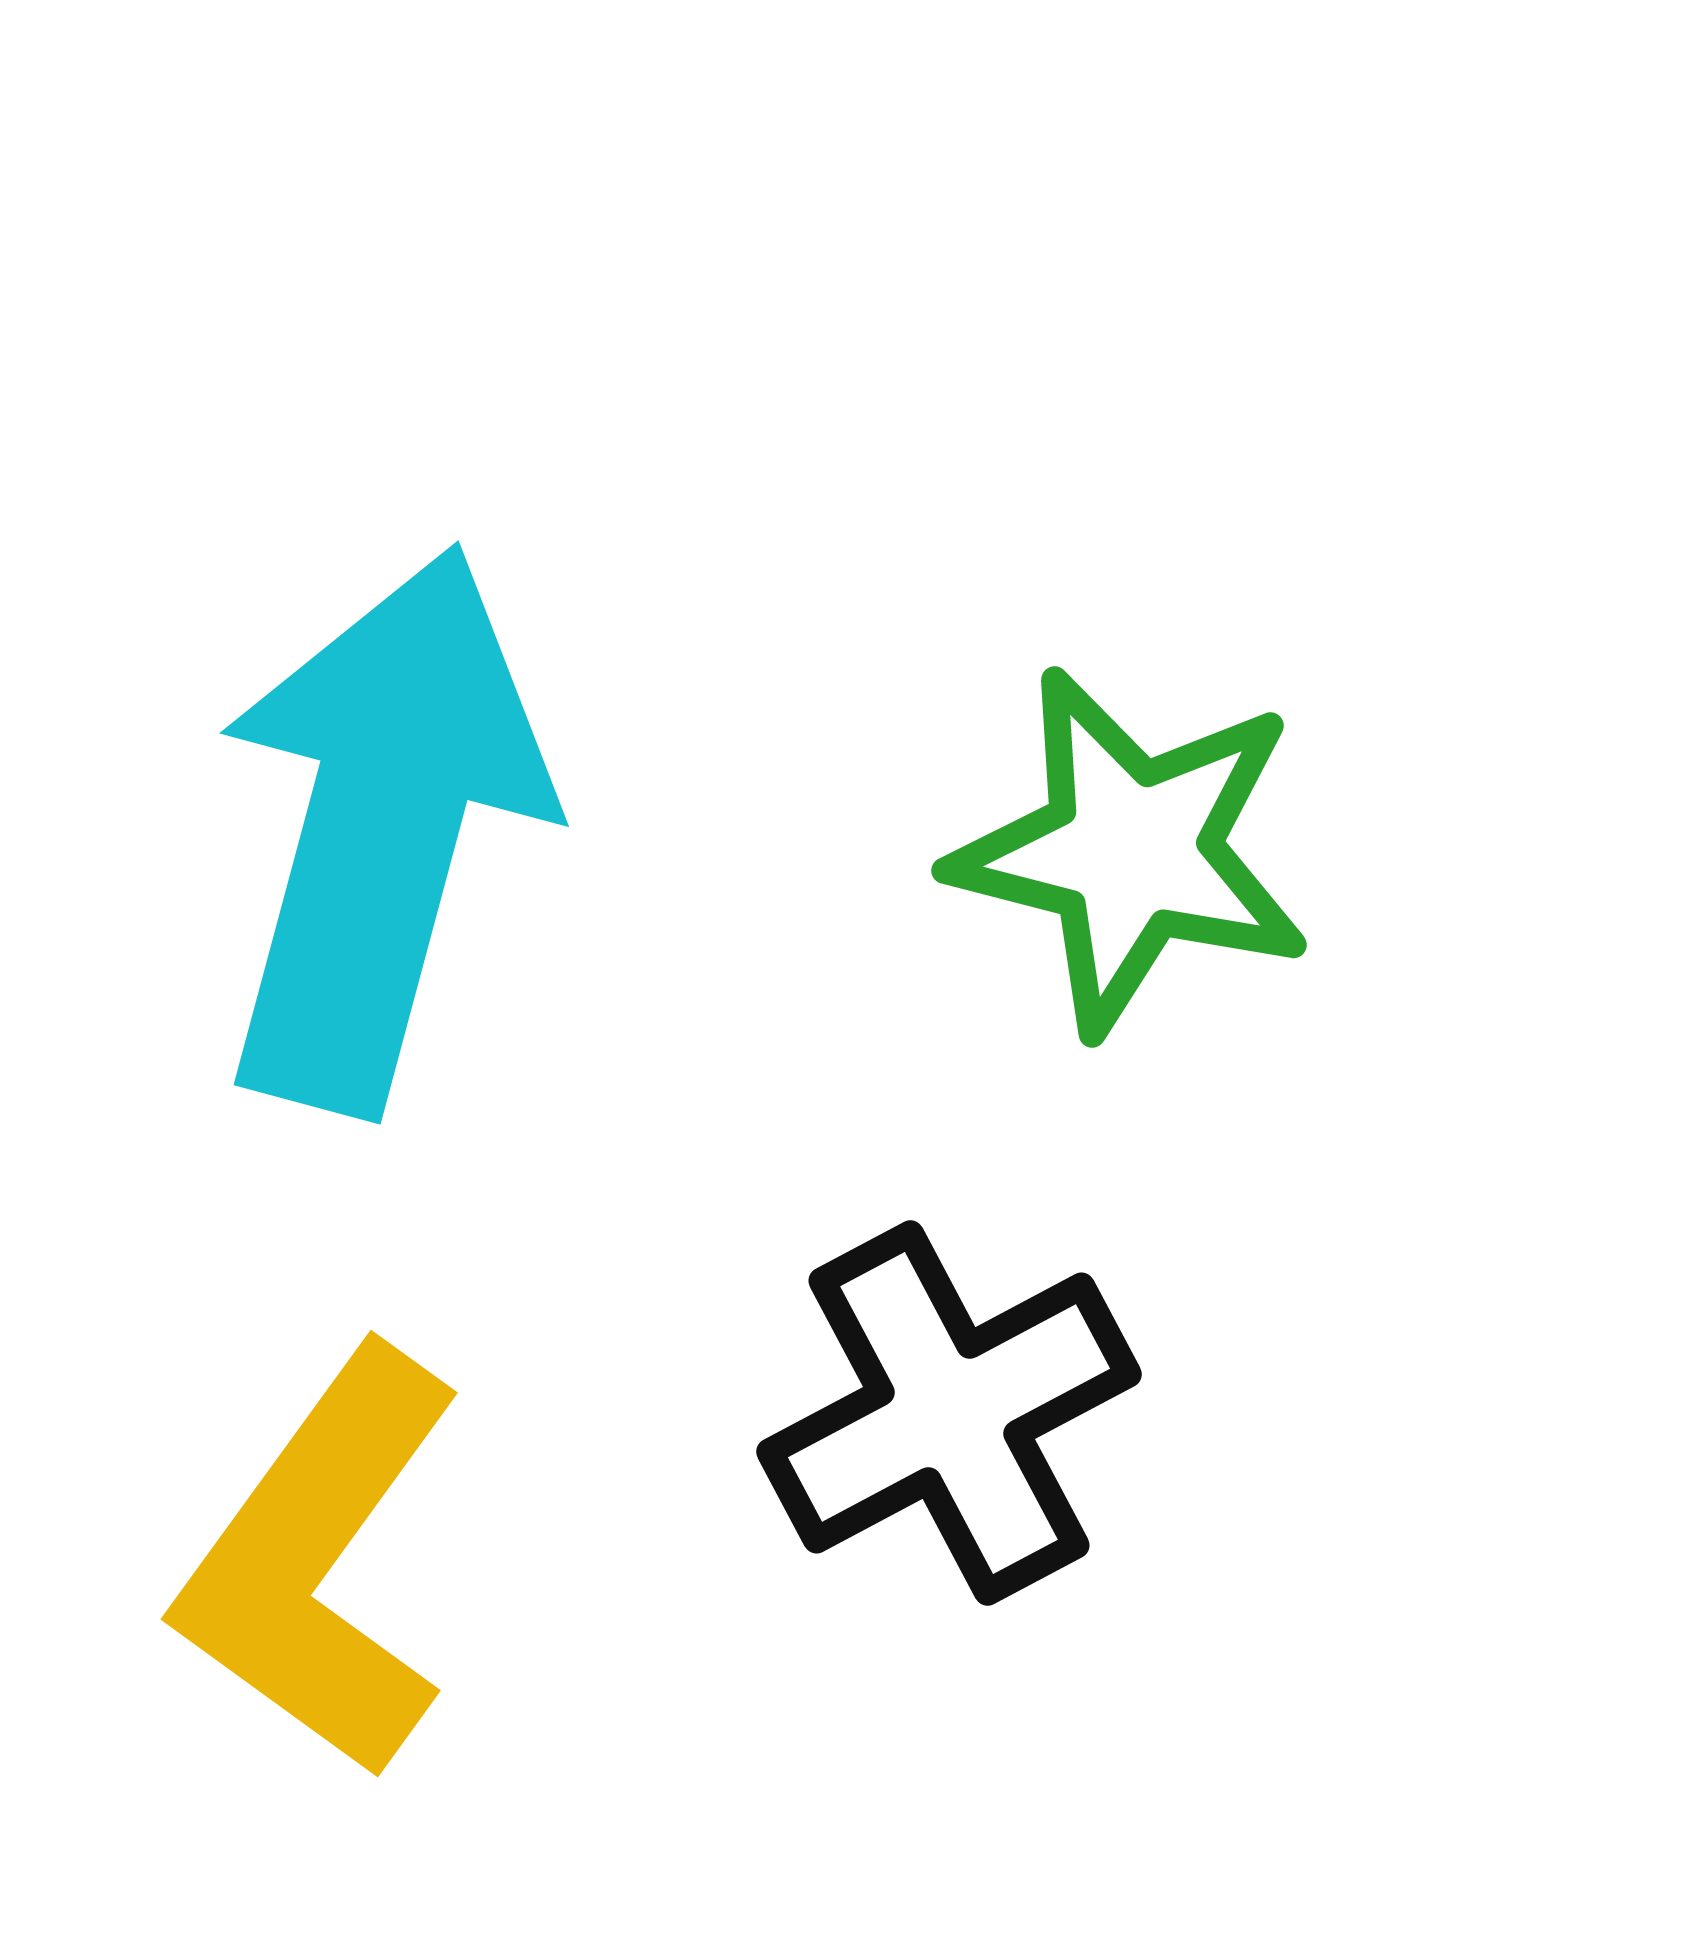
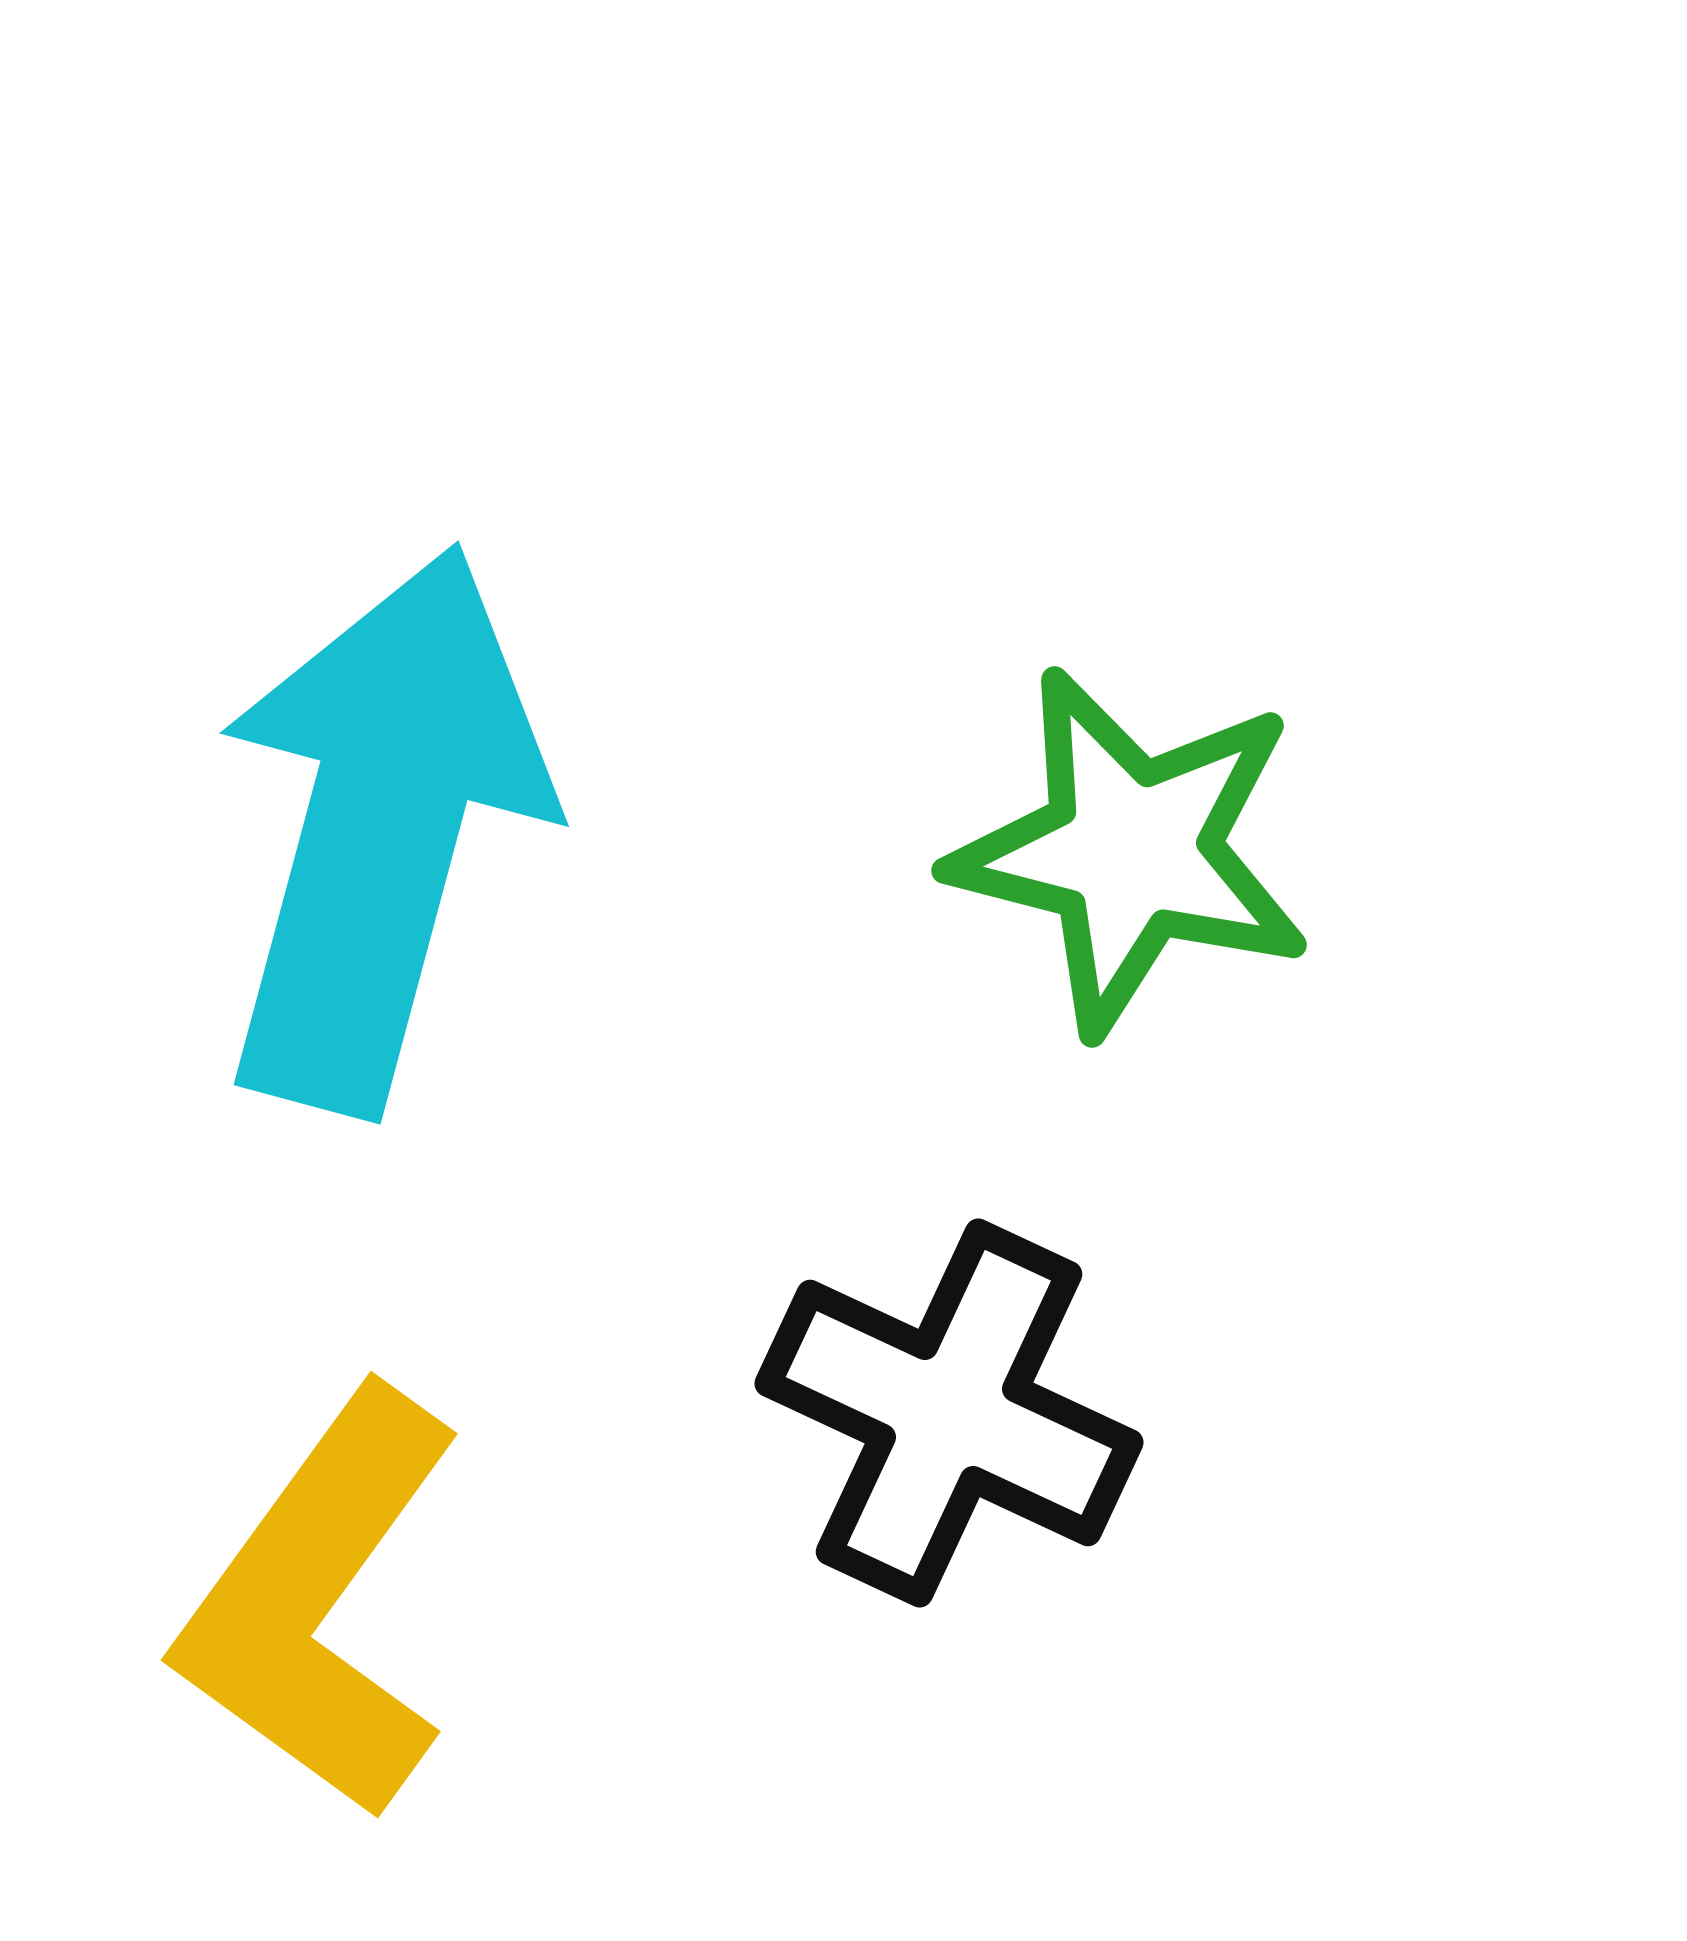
black cross: rotated 37 degrees counterclockwise
yellow L-shape: moved 41 px down
